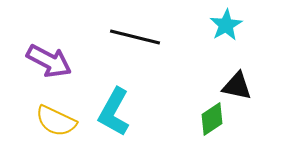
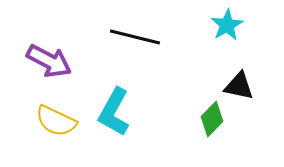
cyan star: moved 1 px right
black triangle: moved 2 px right
green diamond: rotated 12 degrees counterclockwise
